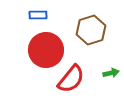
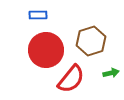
brown hexagon: moved 11 px down
